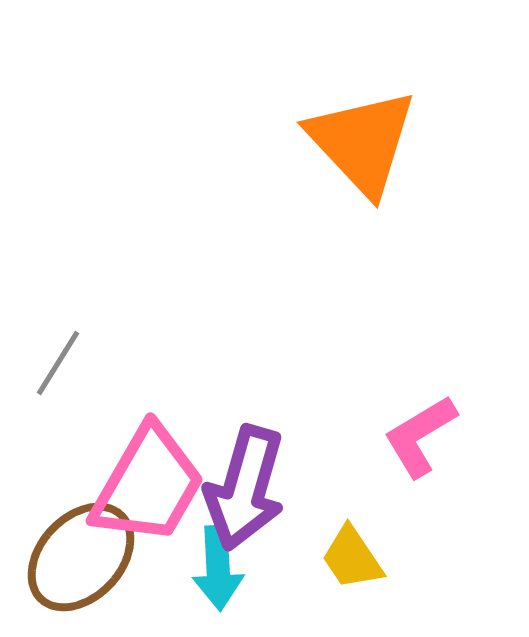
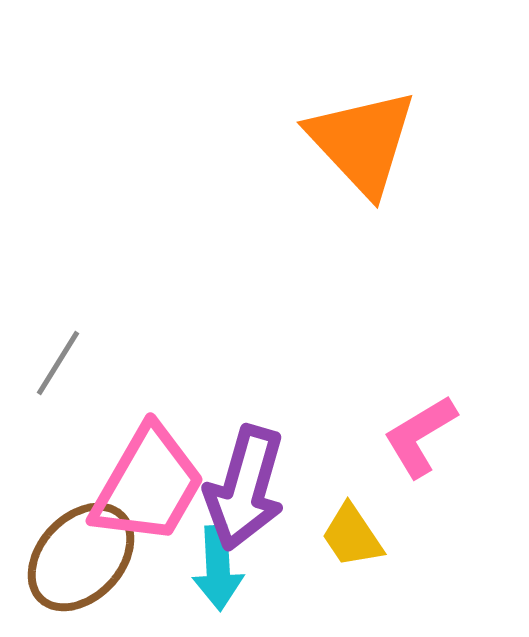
yellow trapezoid: moved 22 px up
